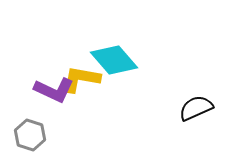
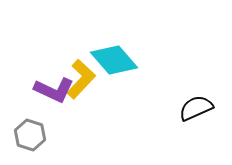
yellow L-shape: rotated 123 degrees clockwise
